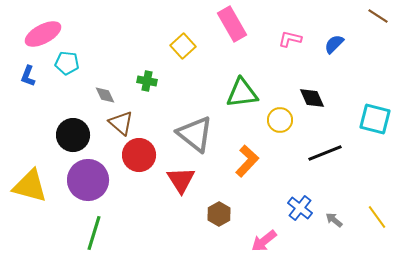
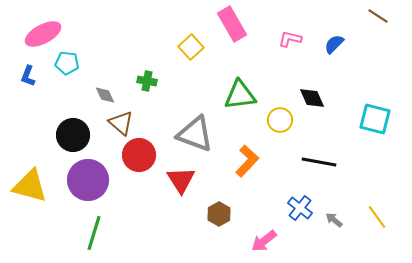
yellow square: moved 8 px right, 1 px down
green triangle: moved 2 px left, 2 px down
gray triangle: rotated 18 degrees counterclockwise
black line: moved 6 px left, 9 px down; rotated 32 degrees clockwise
